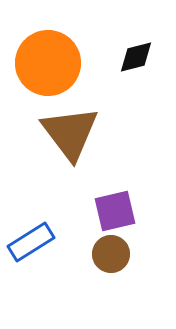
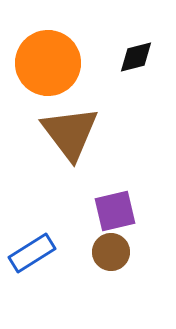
blue rectangle: moved 1 px right, 11 px down
brown circle: moved 2 px up
